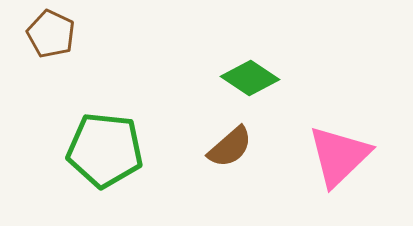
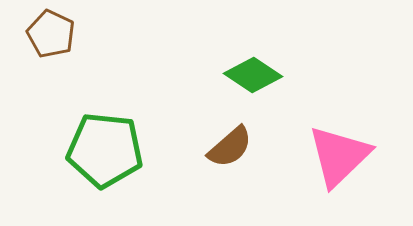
green diamond: moved 3 px right, 3 px up
